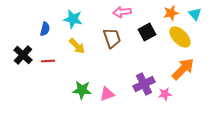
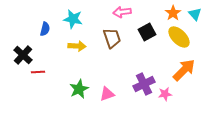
orange star: moved 2 px right; rotated 21 degrees counterclockwise
yellow ellipse: moved 1 px left
yellow arrow: rotated 42 degrees counterclockwise
red line: moved 10 px left, 11 px down
orange arrow: moved 1 px right, 1 px down
green star: moved 3 px left, 1 px up; rotated 30 degrees counterclockwise
